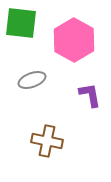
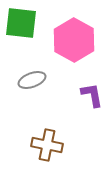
purple L-shape: moved 2 px right
brown cross: moved 4 px down
